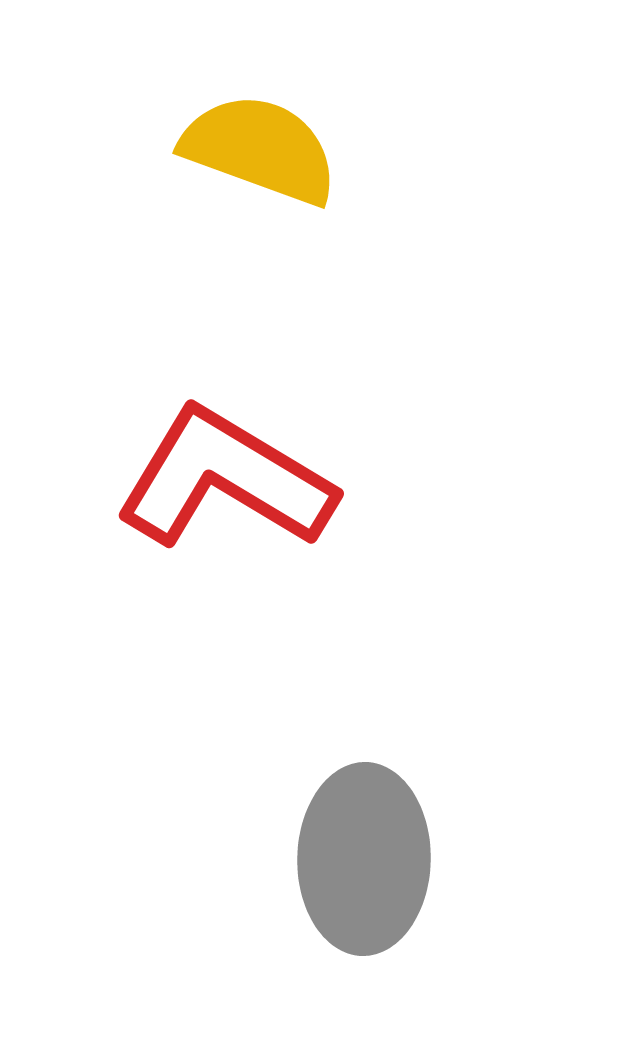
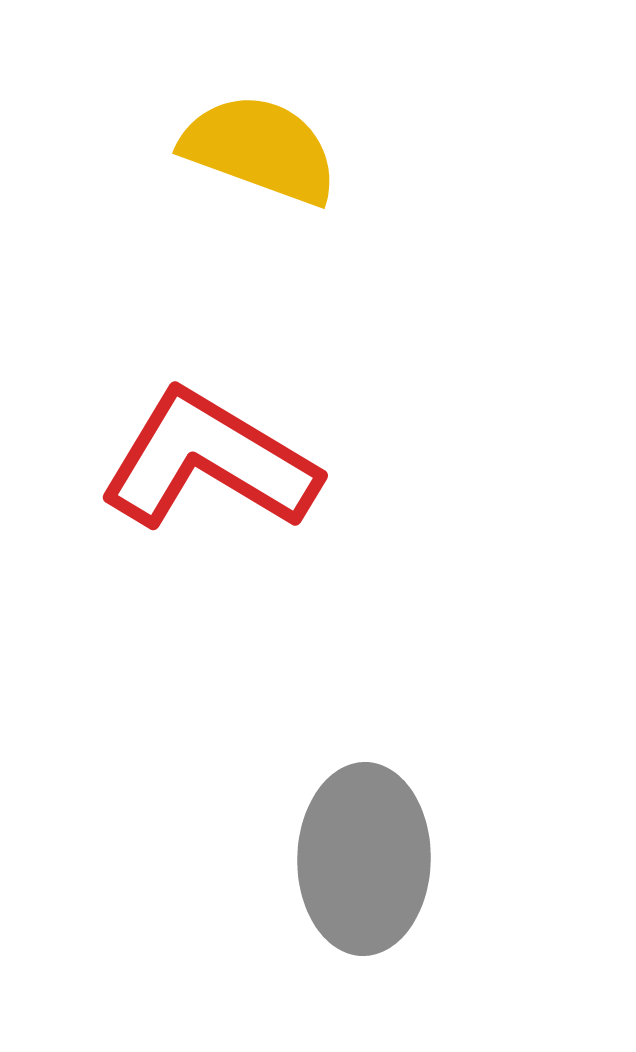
red L-shape: moved 16 px left, 18 px up
